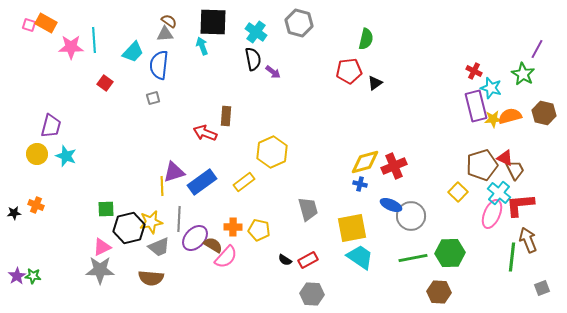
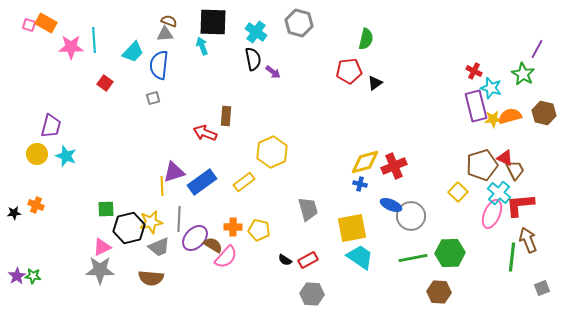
brown semicircle at (169, 21): rotated 14 degrees counterclockwise
